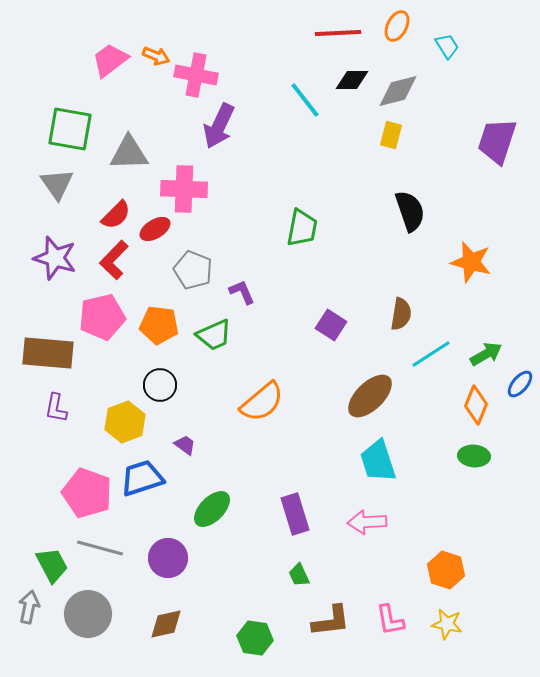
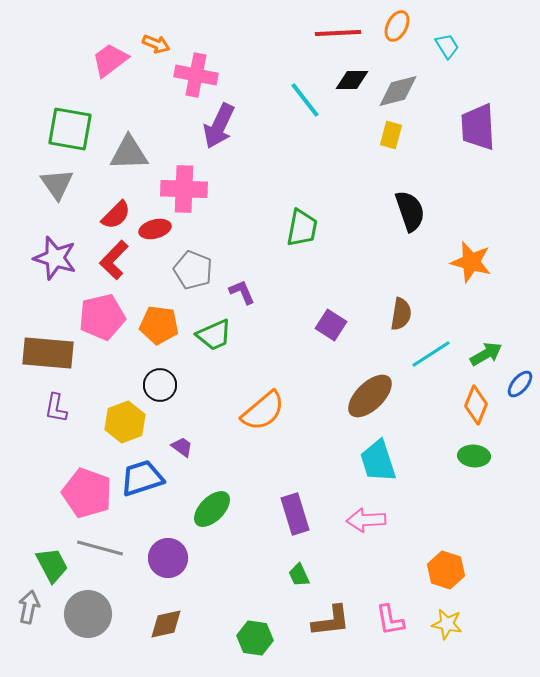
orange arrow at (156, 56): moved 12 px up
purple trapezoid at (497, 141): moved 19 px left, 14 px up; rotated 21 degrees counterclockwise
red ellipse at (155, 229): rotated 16 degrees clockwise
orange semicircle at (262, 402): moved 1 px right, 9 px down
purple trapezoid at (185, 445): moved 3 px left, 2 px down
pink arrow at (367, 522): moved 1 px left, 2 px up
